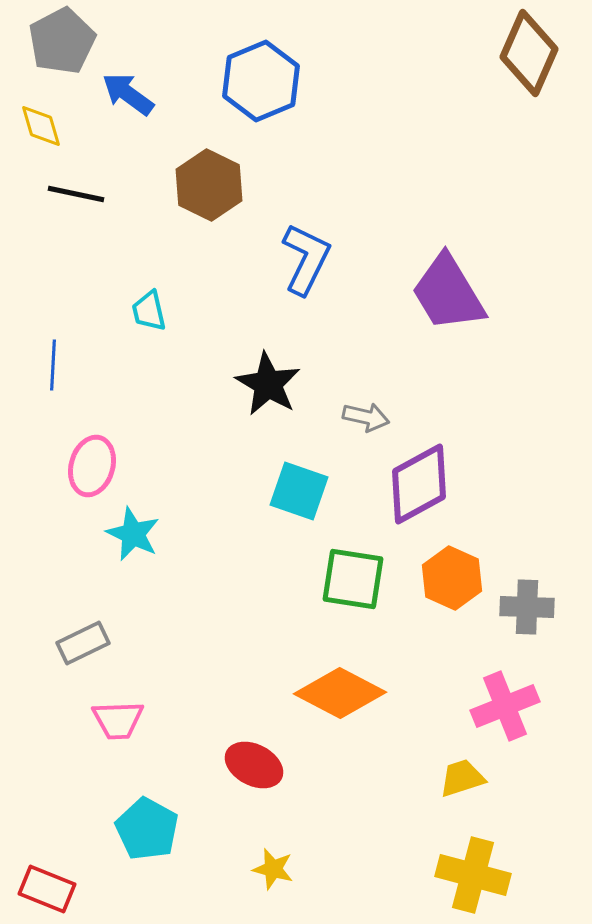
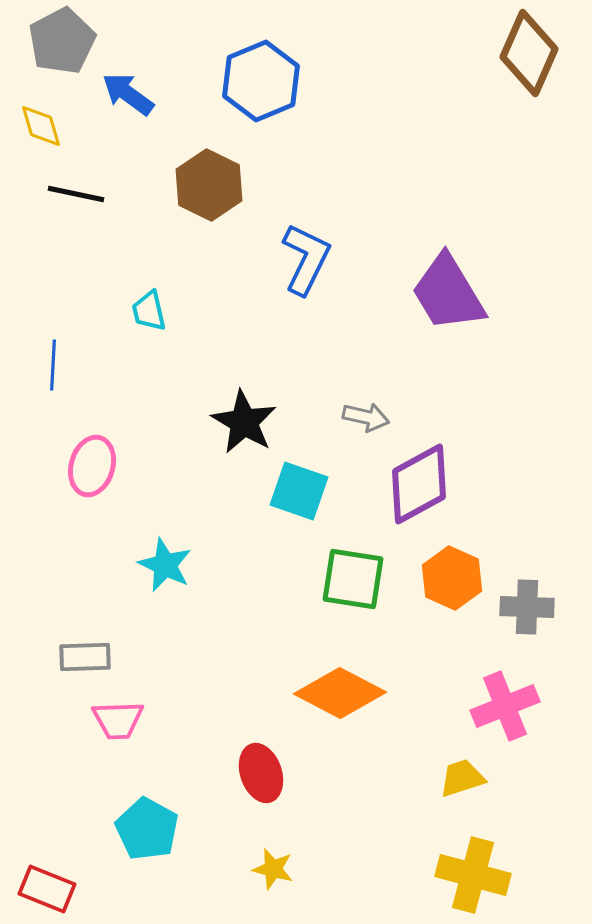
black star: moved 24 px left, 38 px down
cyan star: moved 32 px right, 31 px down
gray rectangle: moved 2 px right, 14 px down; rotated 24 degrees clockwise
red ellipse: moved 7 px right, 8 px down; rotated 44 degrees clockwise
